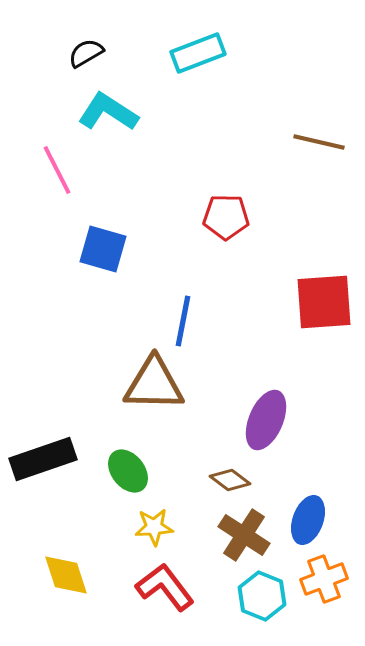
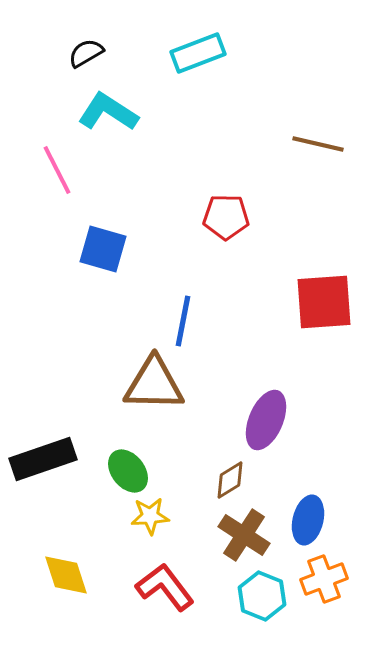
brown line: moved 1 px left, 2 px down
brown diamond: rotated 69 degrees counterclockwise
blue ellipse: rotated 6 degrees counterclockwise
yellow star: moved 4 px left, 11 px up
